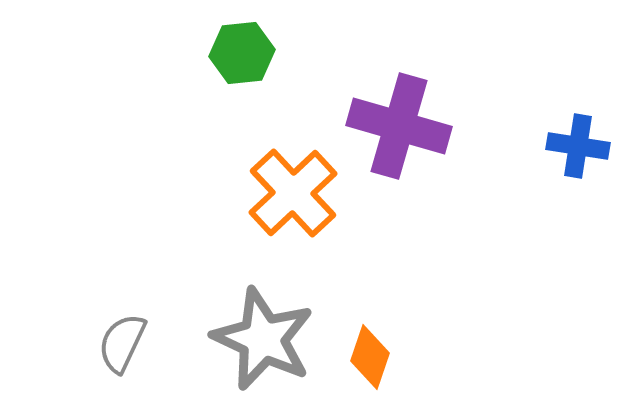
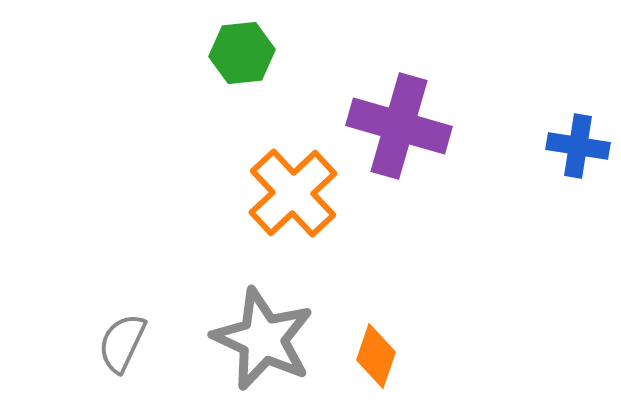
orange diamond: moved 6 px right, 1 px up
